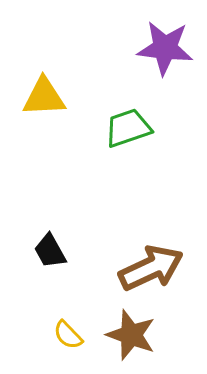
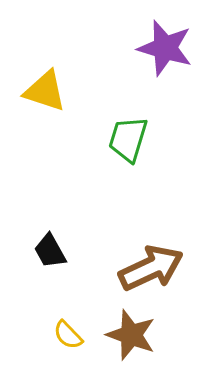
purple star: rotated 10 degrees clockwise
yellow triangle: moved 1 px right, 6 px up; rotated 21 degrees clockwise
green trapezoid: moved 11 px down; rotated 54 degrees counterclockwise
